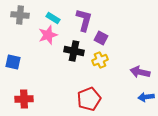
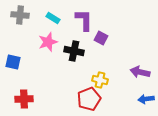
purple L-shape: rotated 15 degrees counterclockwise
pink star: moved 7 px down
yellow cross: moved 20 px down; rotated 35 degrees clockwise
blue arrow: moved 2 px down
